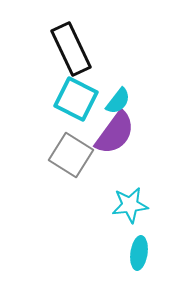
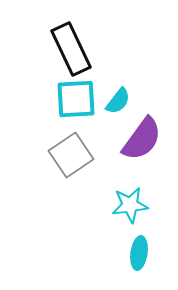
cyan square: rotated 30 degrees counterclockwise
purple semicircle: moved 27 px right, 6 px down
gray square: rotated 24 degrees clockwise
